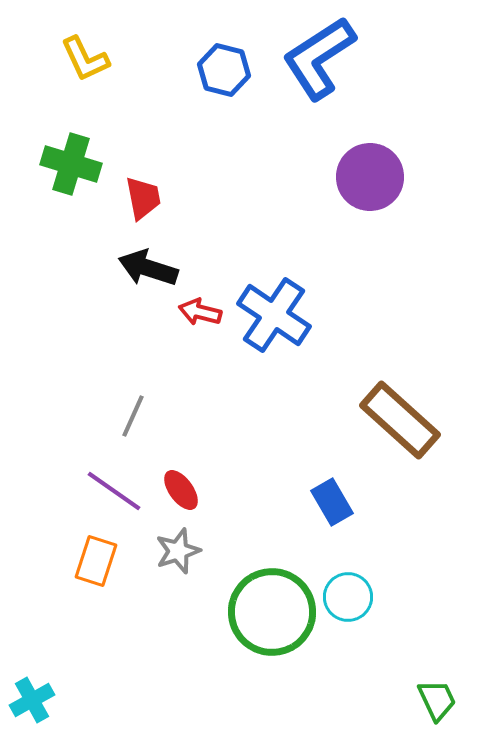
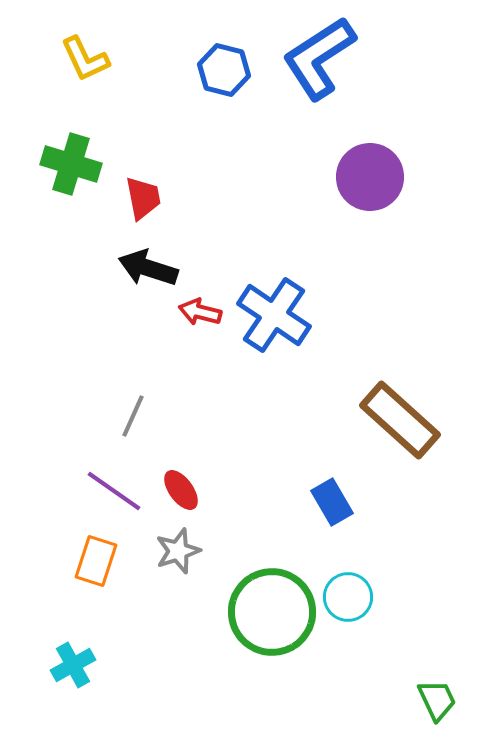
cyan cross: moved 41 px right, 35 px up
